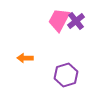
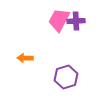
purple cross: rotated 36 degrees clockwise
purple hexagon: moved 2 px down
